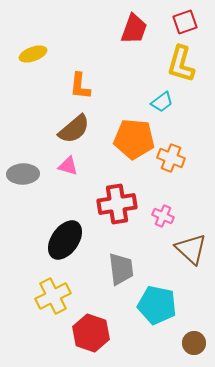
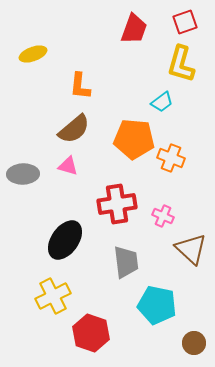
gray trapezoid: moved 5 px right, 7 px up
